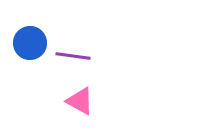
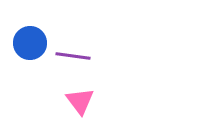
pink triangle: rotated 24 degrees clockwise
